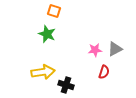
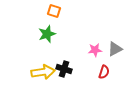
green star: rotated 30 degrees clockwise
black cross: moved 2 px left, 16 px up
